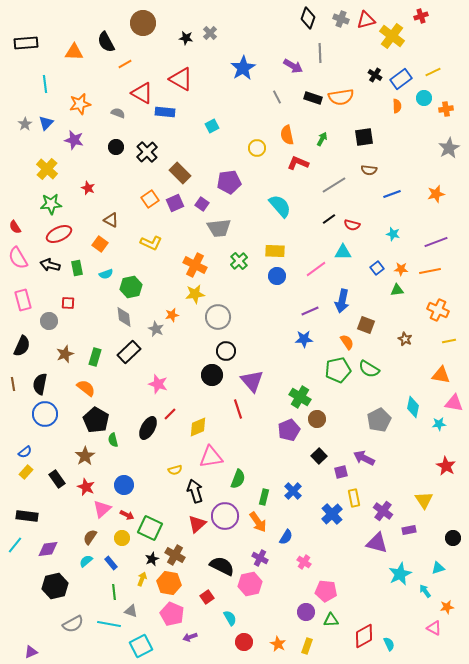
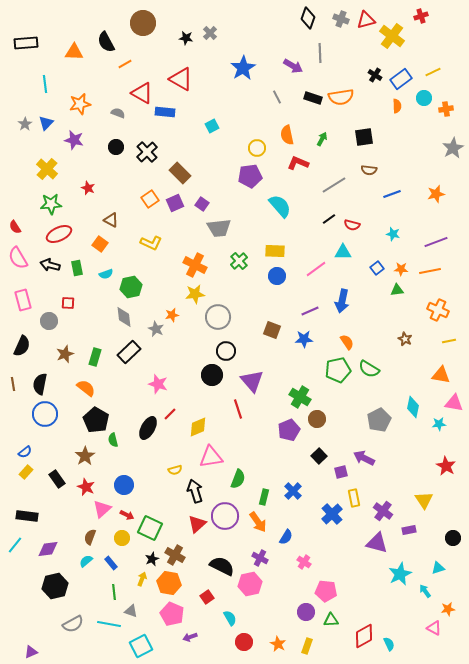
gray star at (449, 148): moved 4 px right
purple pentagon at (229, 182): moved 21 px right, 6 px up
brown square at (366, 325): moved 94 px left, 5 px down
brown semicircle at (90, 537): rotated 14 degrees counterclockwise
orange star at (447, 607): moved 1 px right, 2 px down
